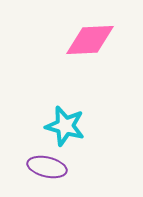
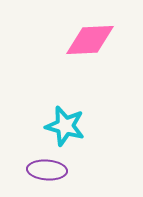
purple ellipse: moved 3 px down; rotated 9 degrees counterclockwise
